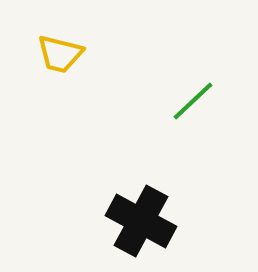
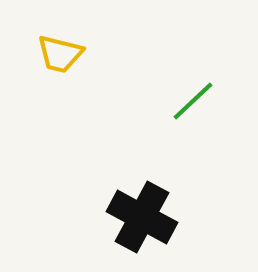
black cross: moved 1 px right, 4 px up
